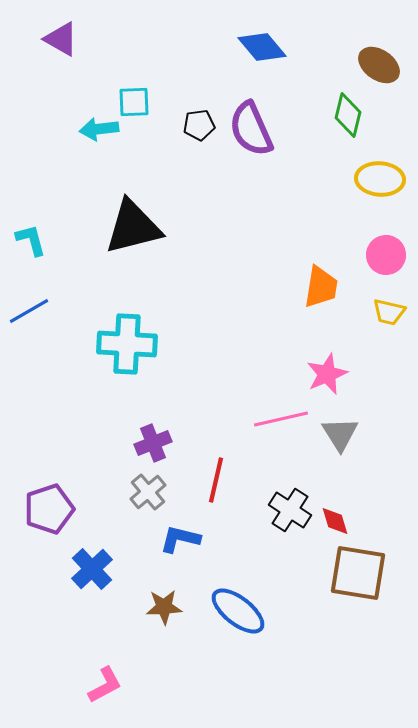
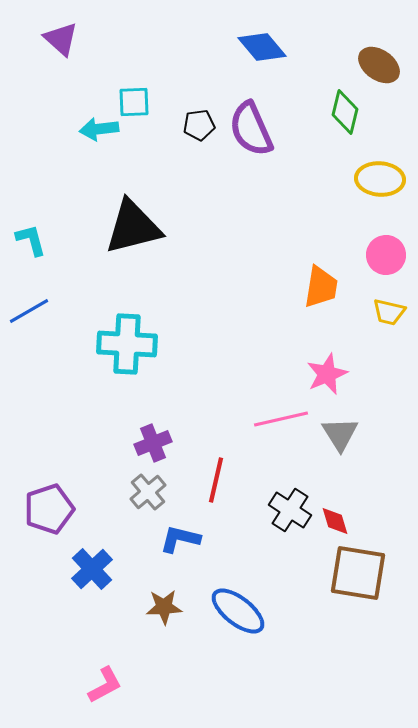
purple triangle: rotated 12 degrees clockwise
green diamond: moved 3 px left, 3 px up
